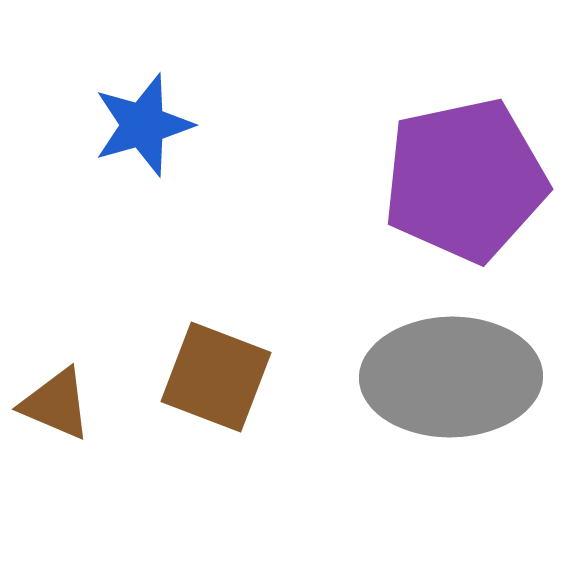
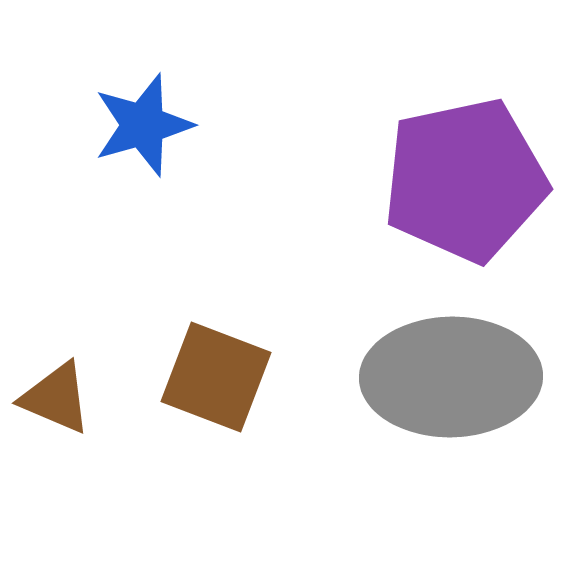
brown triangle: moved 6 px up
